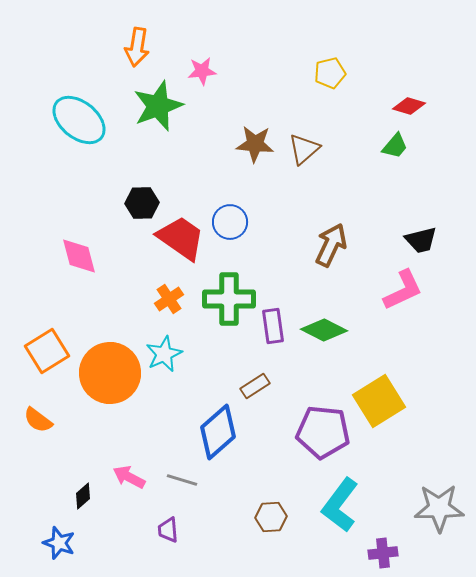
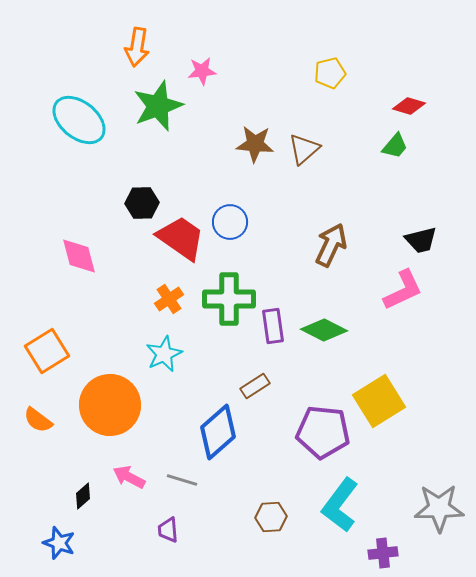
orange circle: moved 32 px down
